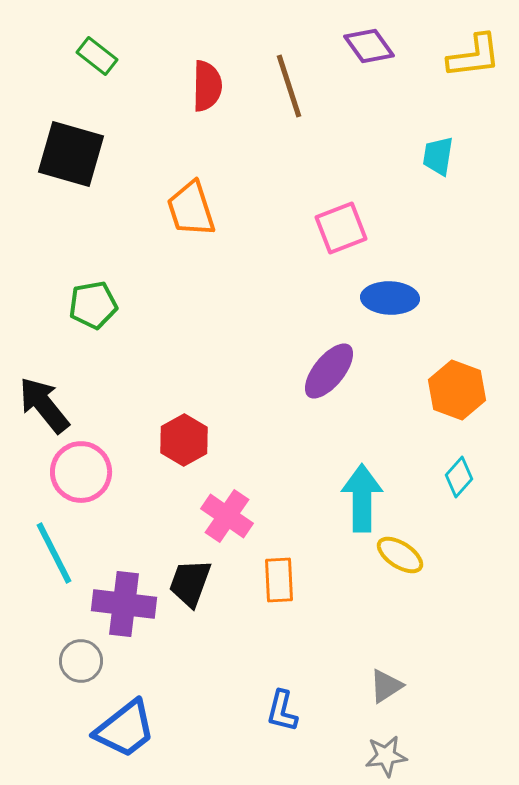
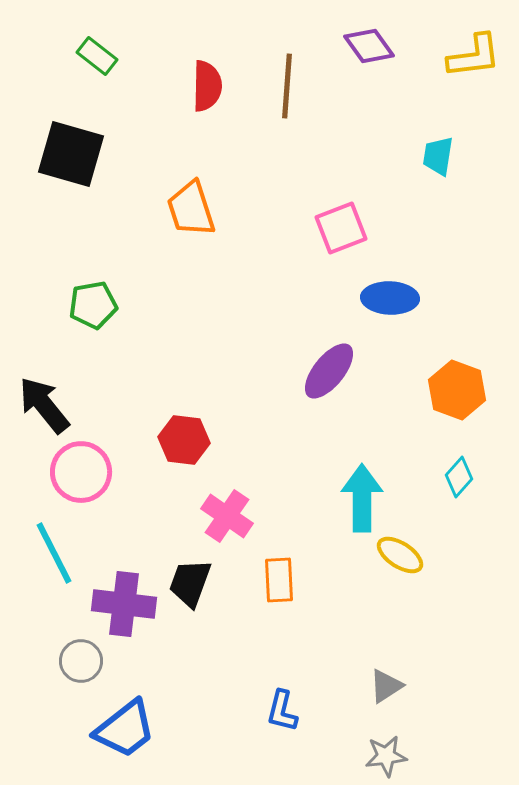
brown line: moved 2 px left; rotated 22 degrees clockwise
red hexagon: rotated 24 degrees counterclockwise
